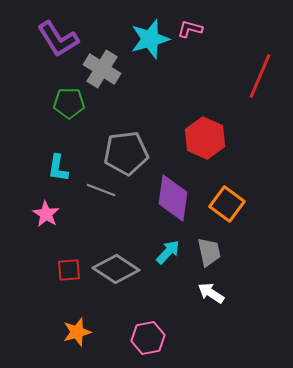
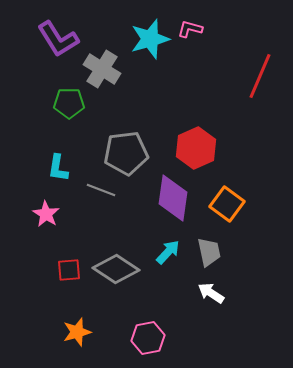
red hexagon: moved 9 px left, 10 px down; rotated 12 degrees clockwise
